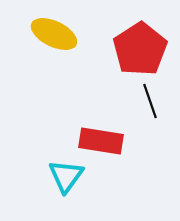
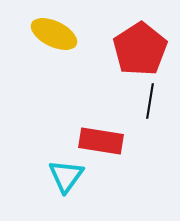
black line: rotated 28 degrees clockwise
